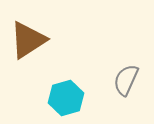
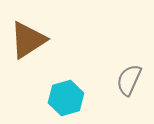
gray semicircle: moved 3 px right
